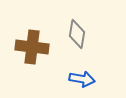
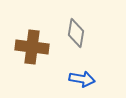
gray diamond: moved 1 px left, 1 px up
